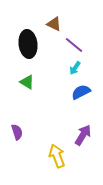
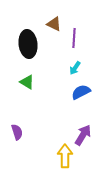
purple line: moved 7 px up; rotated 54 degrees clockwise
yellow arrow: moved 8 px right; rotated 20 degrees clockwise
